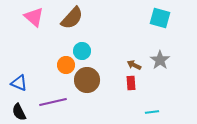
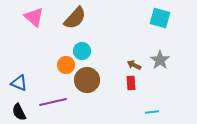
brown semicircle: moved 3 px right
